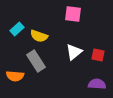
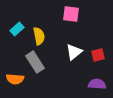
pink square: moved 2 px left
yellow semicircle: rotated 120 degrees counterclockwise
red square: rotated 24 degrees counterclockwise
gray rectangle: moved 1 px left, 1 px down
orange semicircle: moved 3 px down
